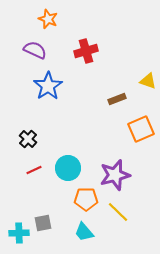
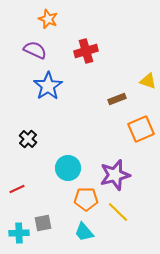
red line: moved 17 px left, 19 px down
